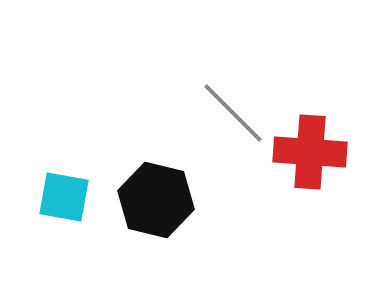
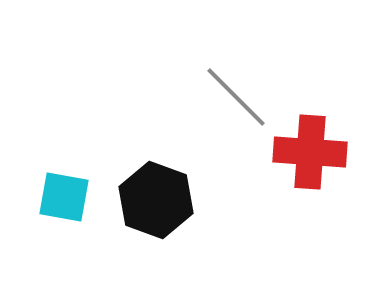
gray line: moved 3 px right, 16 px up
black hexagon: rotated 6 degrees clockwise
